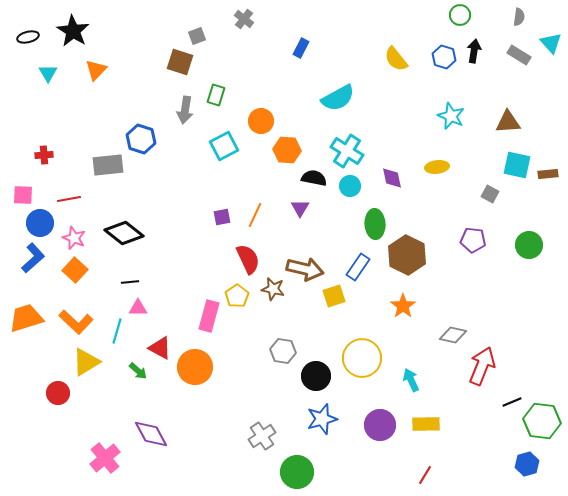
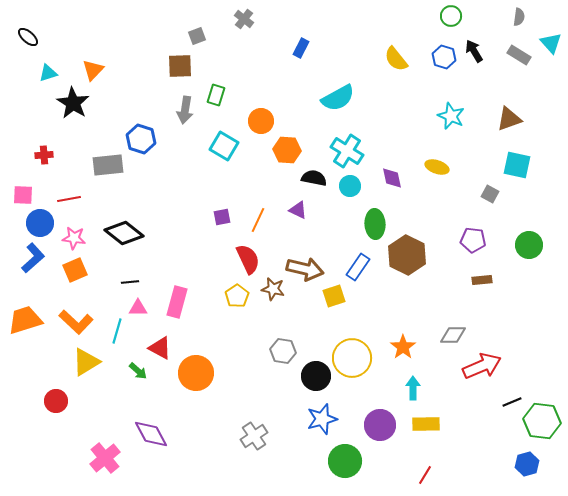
green circle at (460, 15): moved 9 px left, 1 px down
black star at (73, 31): moved 72 px down
black ellipse at (28, 37): rotated 55 degrees clockwise
black arrow at (474, 51): rotated 40 degrees counterclockwise
brown square at (180, 62): moved 4 px down; rotated 20 degrees counterclockwise
orange triangle at (96, 70): moved 3 px left
cyan triangle at (48, 73): rotated 42 degrees clockwise
brown triangle at (508, 122): moved 1 px right, 3 px up; rotated 16 degrees counterclockwise
cyan square at (224, 146): rotated 32 degrees counterclockwise
yellow ellipse at (437, 167): rotated 25 degrees clockwise
brown rectangle at (548, 174): moved 66 px left, 106 px down
purple triangle at (300, 208): moved 2 px left, 2 px down; rotated 36 degrees counterclockwise
orange line at (255, 215): moved 3 px right, 5 px down
pink star at (74, 238): rotated 15 degrees counterclockwise
orange square at (75, 270): rotated 25 degrees clockwise
orange star at (403, 306): moved 41 px down
pink rectangle at (209, 316): moved 32 px left, 14 px up
orange trapezoid at (26, 318): moved 1 px left, 2 px down
gray diamond at (453, 335): rotated 12 degrees counterclockwise
yellow circle at (362, 358): moved 10 px left
red arrow at (482, 366): rotated 45 degrees clockwise
orange circle at (195, 367): moved 1 px right, 6 px down
cyan arrow at (411, 380): moved 2 px right, 8 px down; rotated 25 degrees clockwise
red circle at (58, 393): moved 2 px left, 8 px down
gray cross at (262, 436): moved 8 px left
green circle at (297, 472): moved 48 px right, 11 px up
